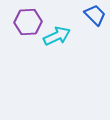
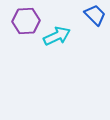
purple hexagon: moved 2 px left, 1 px up
